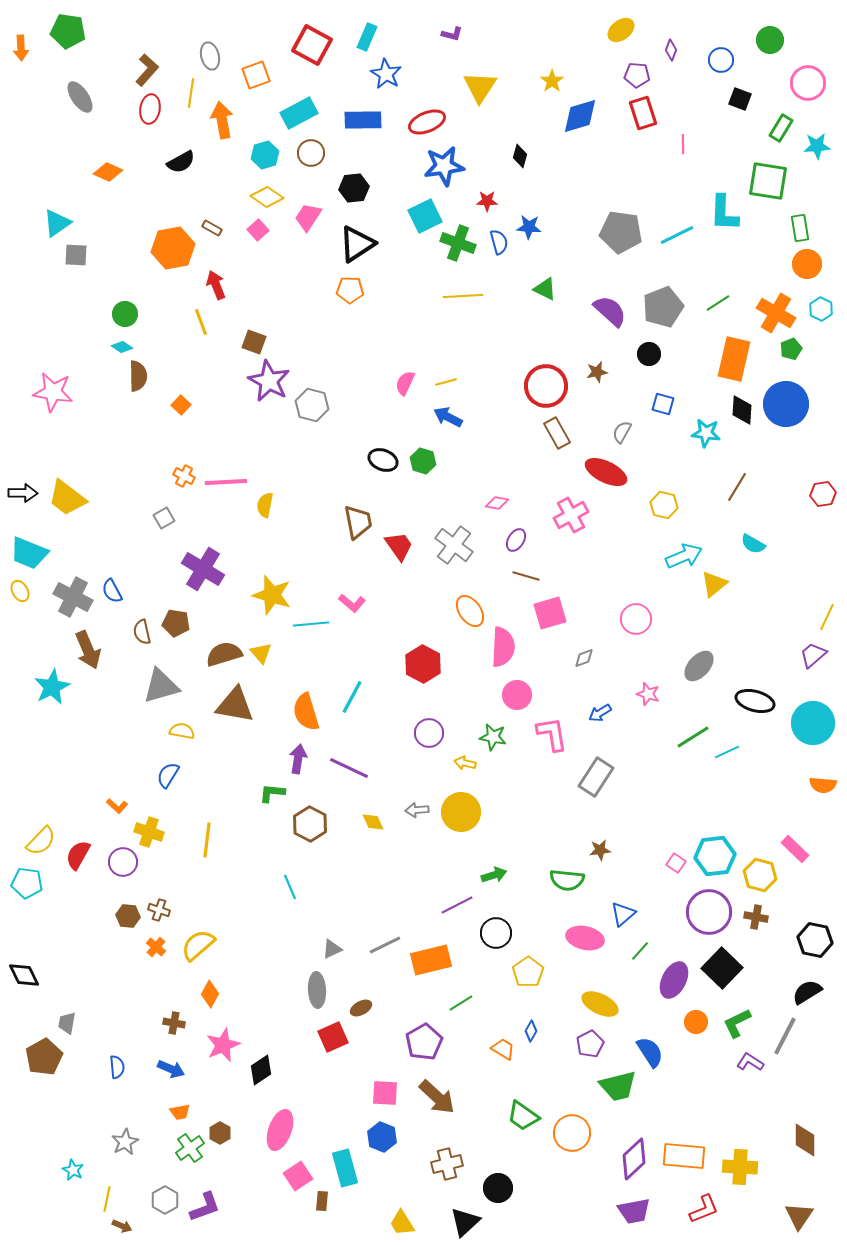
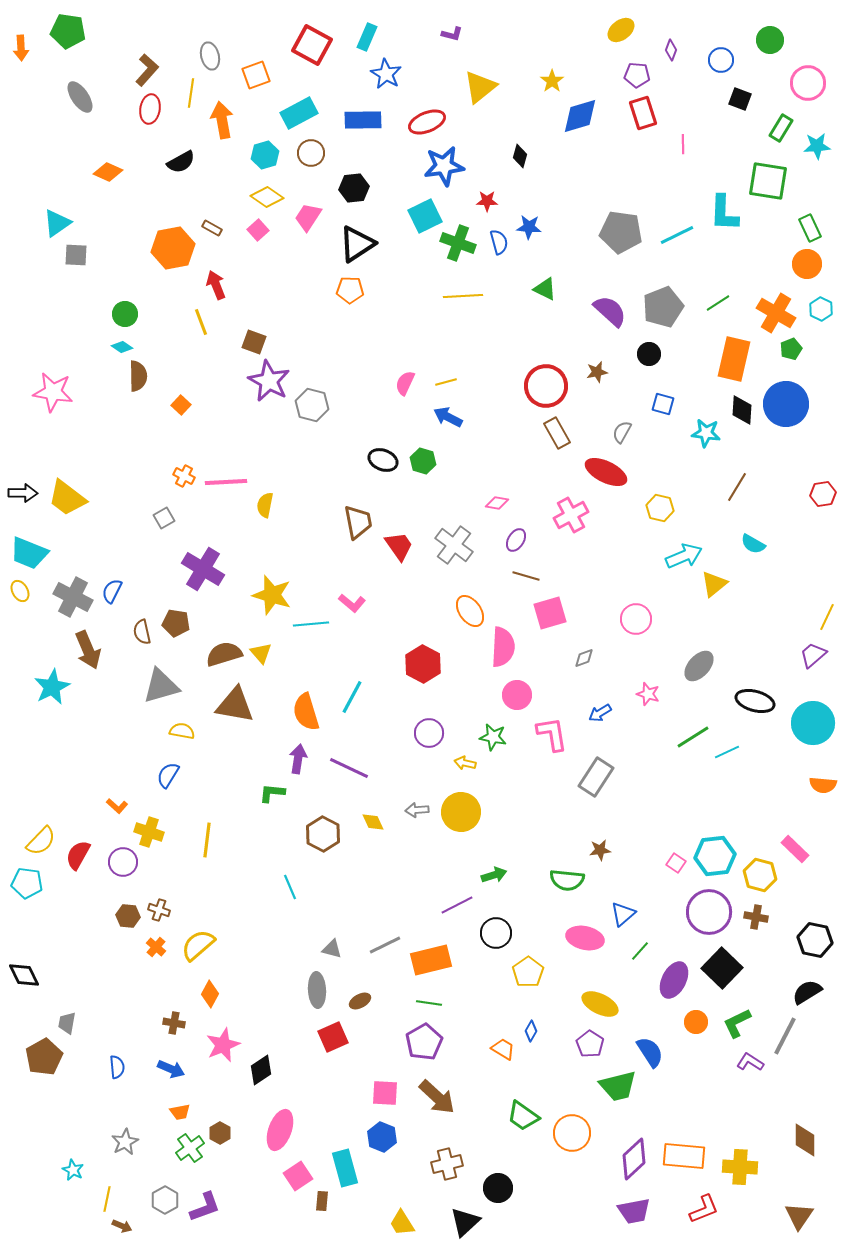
yellow triangle at (480, 87): rotated 18 degrees clockwise
green rectangle at (800, 228): moved 10 px right; rotated 16 degrees counterclockwise
yellow hexagon at (664, 505): moved 4 px left, 3 px down
blue semicircle at (112, 591): rotated 55 degrees clockwise
brown hexagon at (310, 824): moved 13 px right, 10 px down
gray triangle at (332, 949): rotated 40 degrees clockwise
green line at (461, 1003): moved 32 px left; rotated 40 degrees clockwise
brown ellipse at (361, 1008): moved 1 px left, 7 px up
purple pentagon at (590, 1044): rotated 12 degrees counterclockwise
